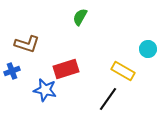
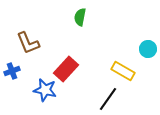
green semicircle: rotated 18 degrees counterclockwise
brown L-shape: moved 1 px right, 1 px up; rotated 50 degrees clockwise
red rectangle: rotated 30 degrees counterclockwise
